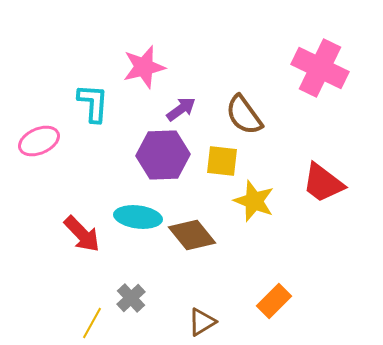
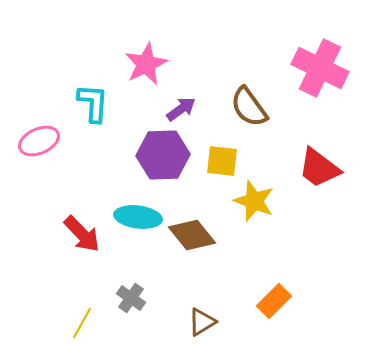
pink star: moved 2 px right, 3 px up; rotated 12 degrees counterclockwise
brown semicircle: moved 5 px right, 8 px up
red trapezoid: moved 4 px left, 15 px up
gray cross: rotated 12 degrees counterclockwise
yellow line: moved 10 px left
